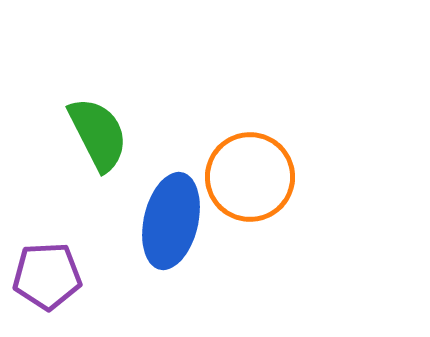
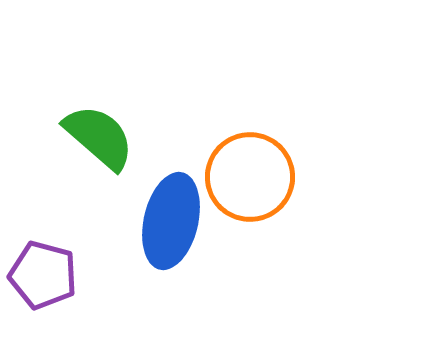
green semicircle: moved 1 px right, 3 px down; rotated 22 degrees counterclockwise
purple pentagon: moved 4 px left, 1 px up; rotated 18 degrees clockwise
